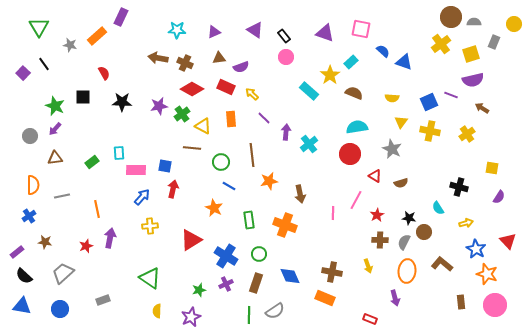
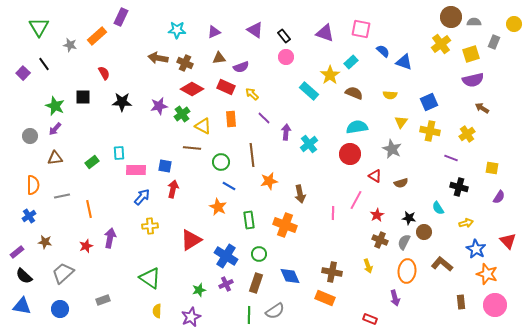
purple line at (451, 95): moved 63 px down
yellow semicircle at (392, 98): moved 2 px left, 3 px up
orange star at (214, 208): moved 4 px right, 1 px up
orange line at (97, 209): moved 8 px left
brown cross at (380, 240): rotated 21 degrees clockwise
